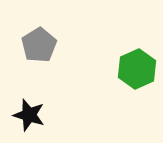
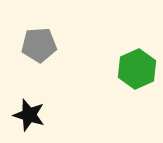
gray pentagon: rotated 28 degrees clockwise
